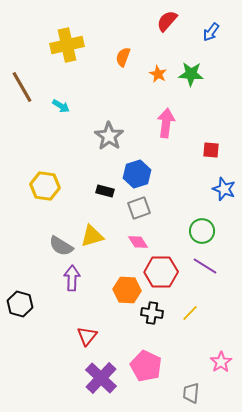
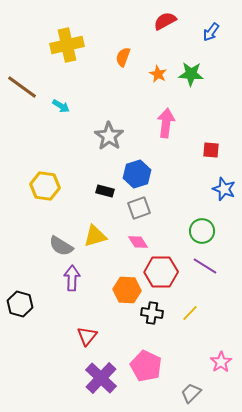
red semicircle: moved 2 px left; rotated 20 degrees clockwise
brown line: rotated 24 degrees counterclockwise
yellow triangle: moved 3 px right
gray trapezoid: rotated 40 degrees clockwise
